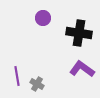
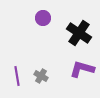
black cross: rotated 25 degrees clockwise
purple L-shape: rotated 20 degrees counterclockwise
gray cross: moved 4 px right, 8 px up
